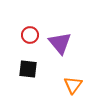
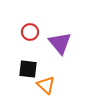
red circle: moved 3 px up
orange triangle: moved 27 px left; rotated 24 degrees counterclockwise
